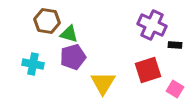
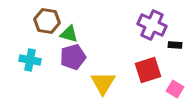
cyan cross: moved 3 px left, 4 px up
